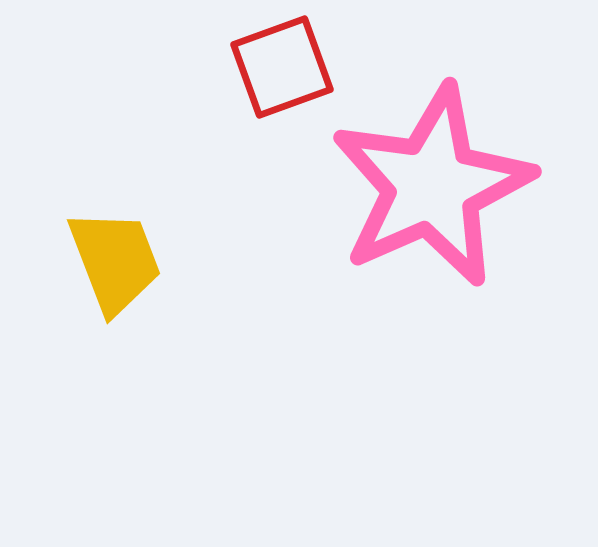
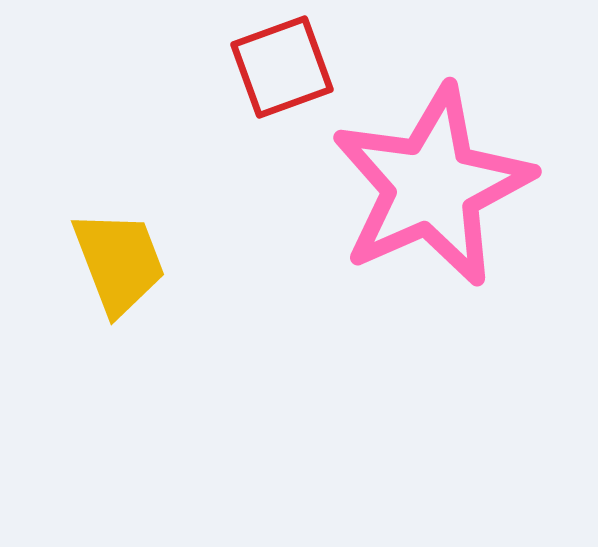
yellow trapezoid: moved 4 px right, 1 px down
